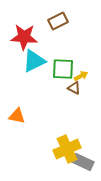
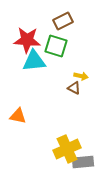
brown rectangle: moved 5 px right
red star: moved 3 px right, 3 px down
cyan triangle: rotated 20 degrees clockwise
green square: moved 7 px left, 23 px up; rotated 15 degrees clockwise
yellow arrow: rotated 40 degrees clockwise
orange triangle: moved 1 px right
gray rectangle: rotated 30 degrees counterclockwise
